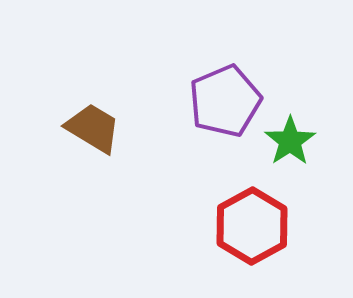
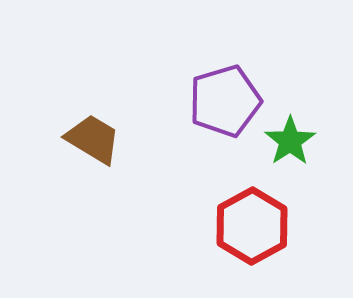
purple pentagon: rotated 6 degrees clockwise
brown trapezoid: moved 11 px down
